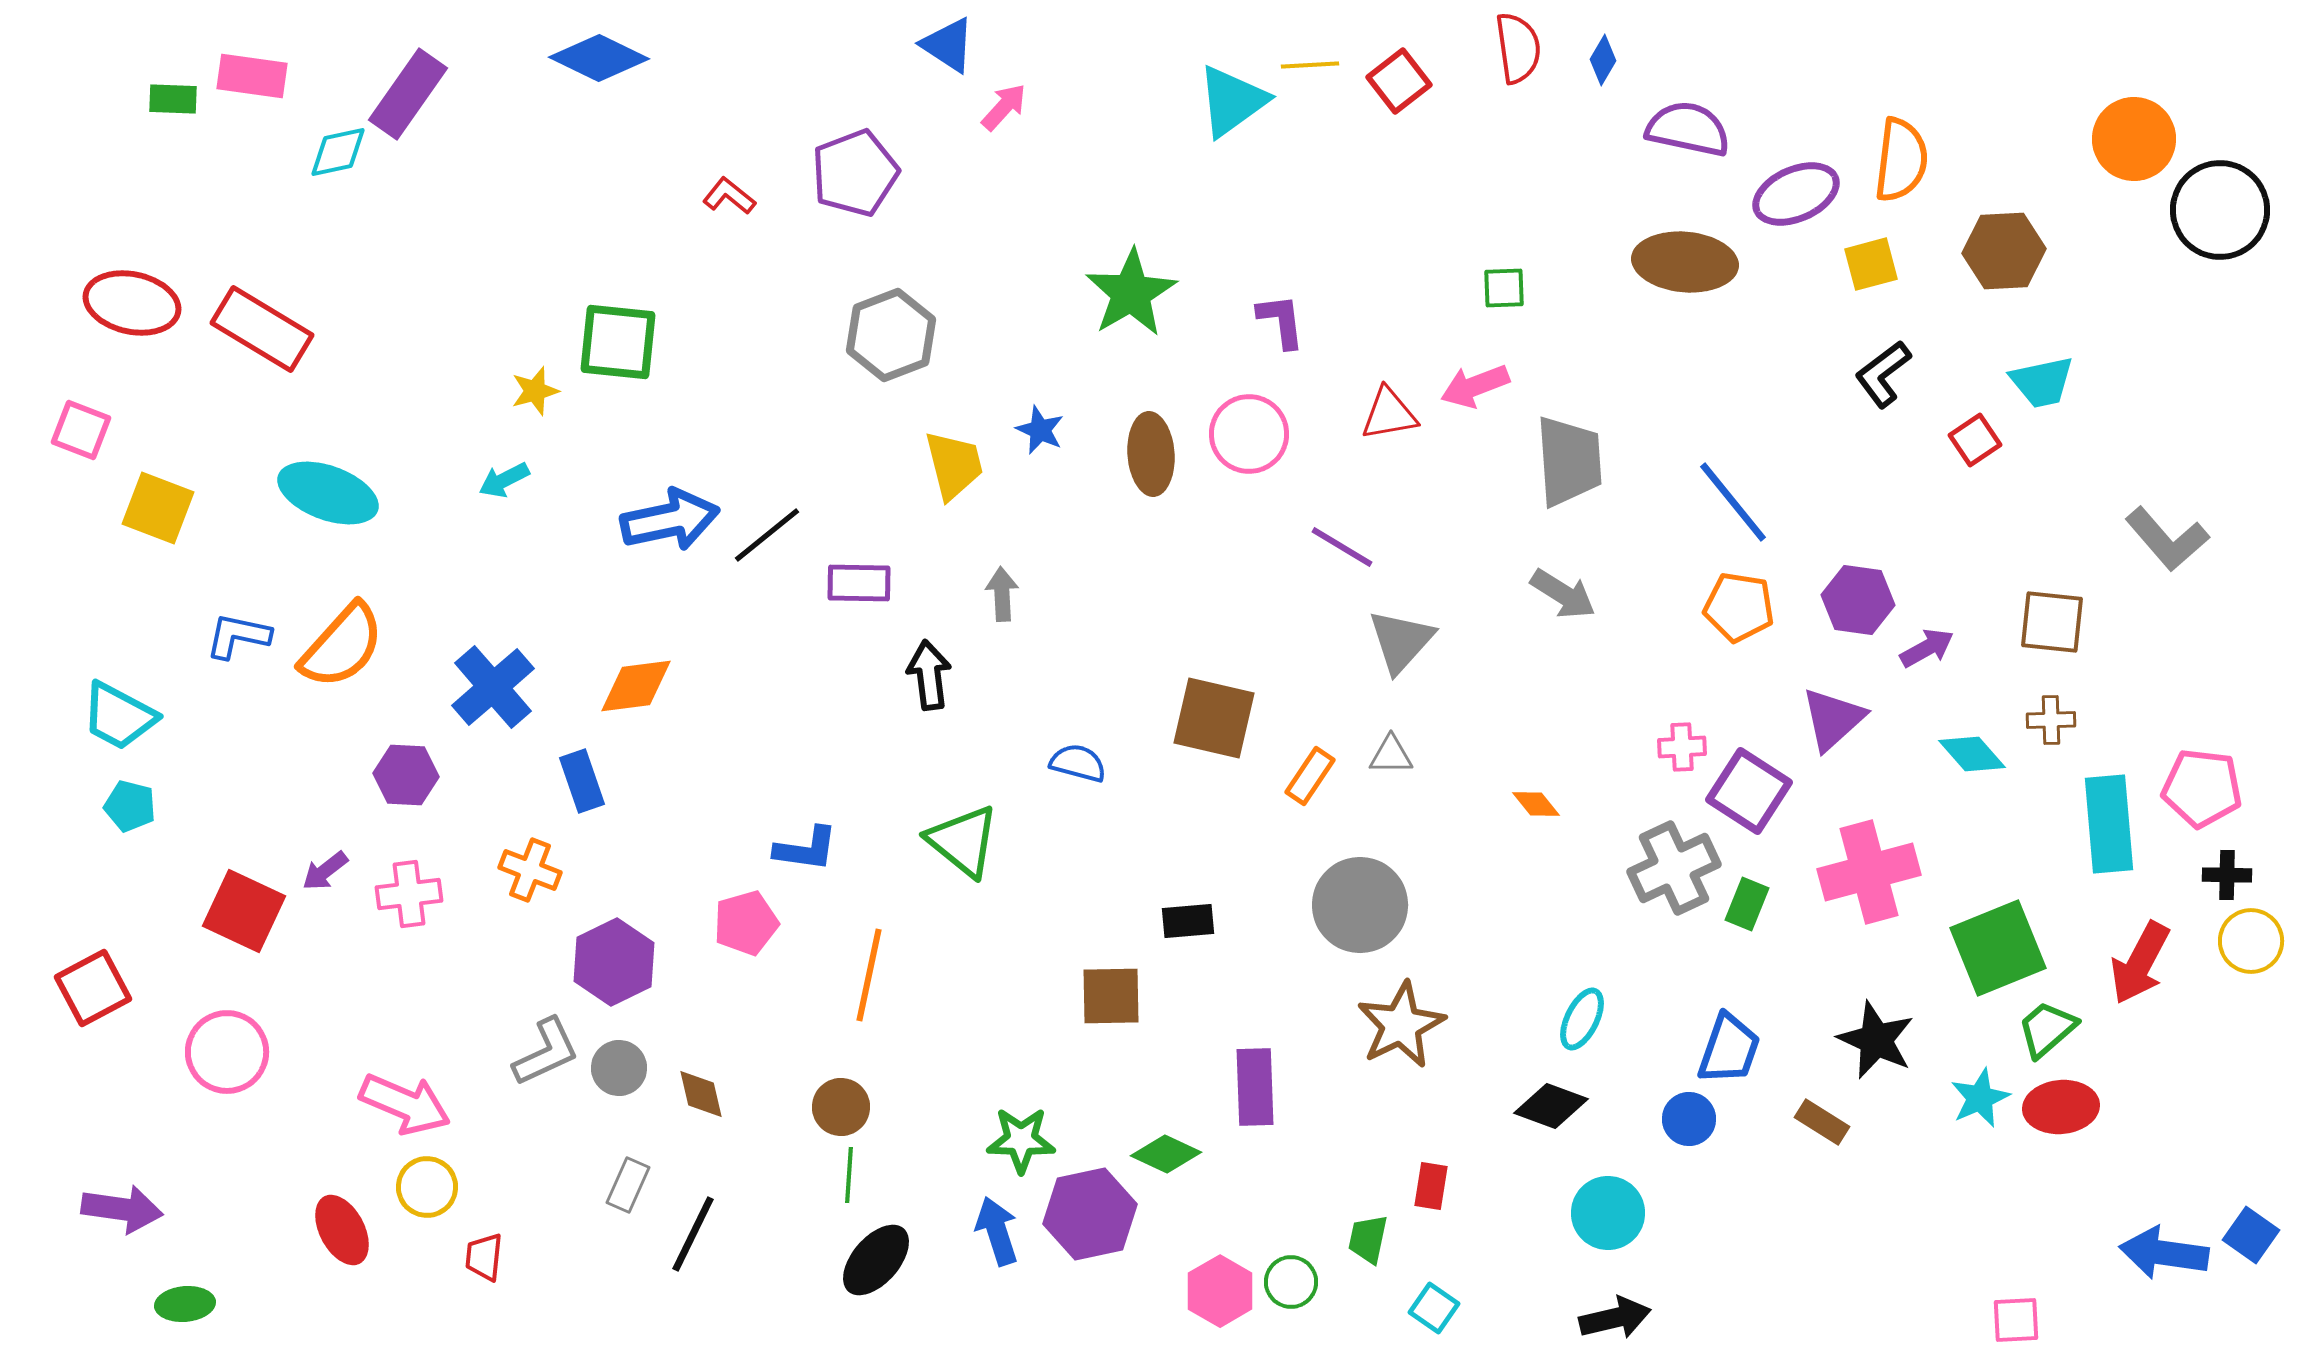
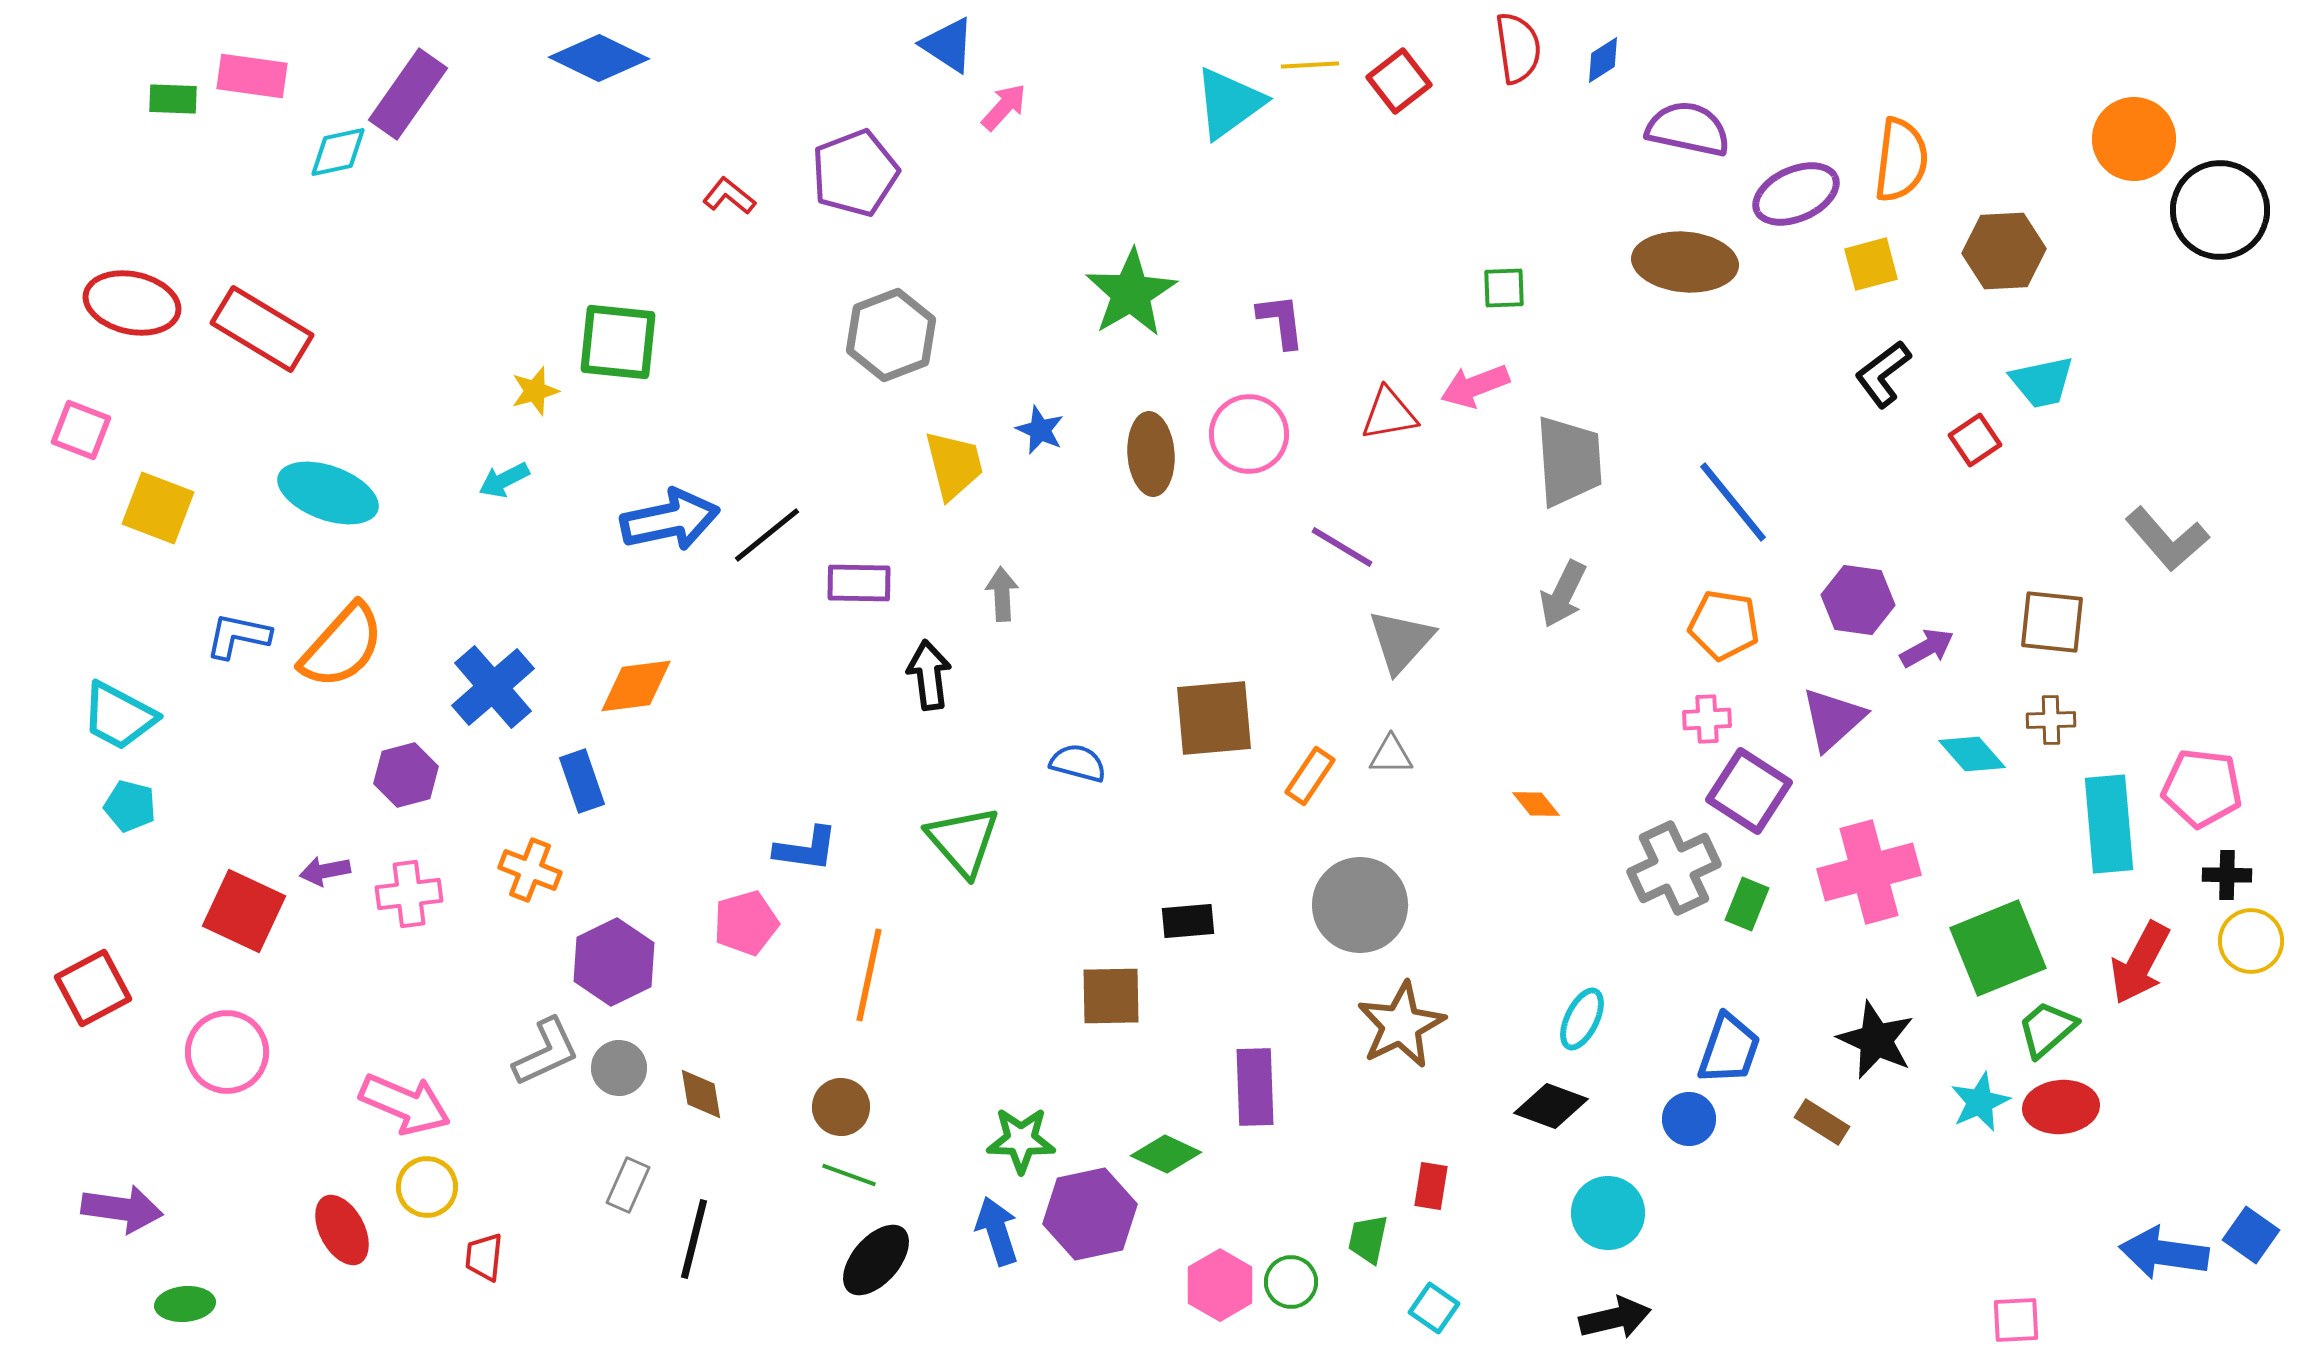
blue diamond at (1603, 60): rotated 27 degrees clockwise
cyan triangle at (1232, 101): moved 3 px left, 2 px down
gray arrow at (1563, 594): rotated 84 degrees clockwise
orange pentagon at (1739, 607): moved 15 px left, 18 px down
brown square at (1214, 718): rotated 18 degrees counterclockwise
pink cross at (1682, 747): moved 25 px right, 28 px up
purple hexagon at (406, 775): rotated 18 degrees counterclockwise
green triangle at (963, 841): rotated 10 degrees clockwise
purple arrow at (325, 871): rotated 27 degrees clockwise
brown diamond at (701, 1094): rotated 4 degrees clockwise
cyan star at (1980, 1098): moved 4 px down
green line at (849, 1175): rotated 74 degrees counterclockwise
black line at (693, 1234): moved 1 px right, 5 px down; rotated 12 degrees counterclockwise
pink hexagon at (1220, 1291): moved 6 px up
